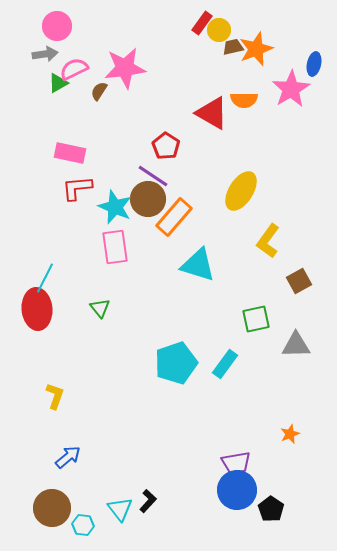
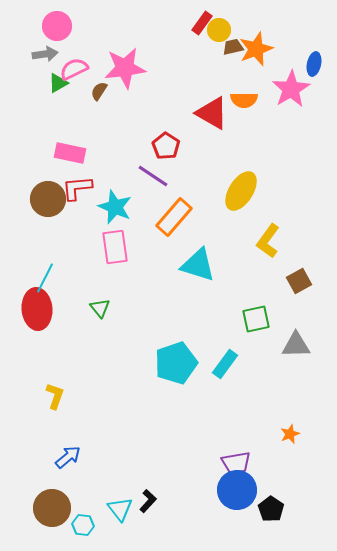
brown circle at (148, 199): moved 100 px left
